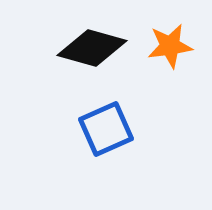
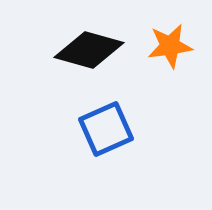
black diamond: moved 3 px left, 2 px down
